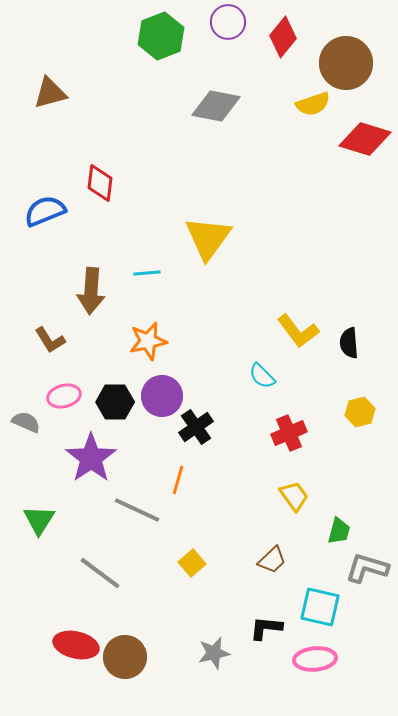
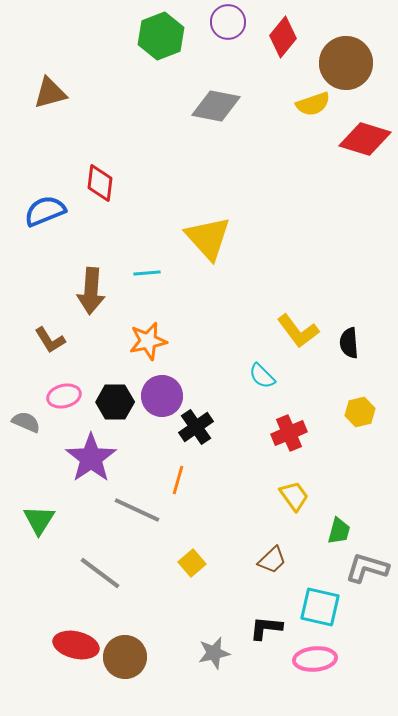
yellow triangle at (208, 238): rotated 18 degrees counterclockwise
